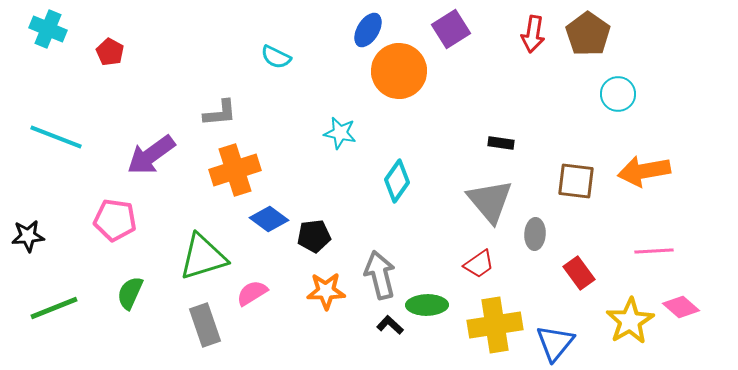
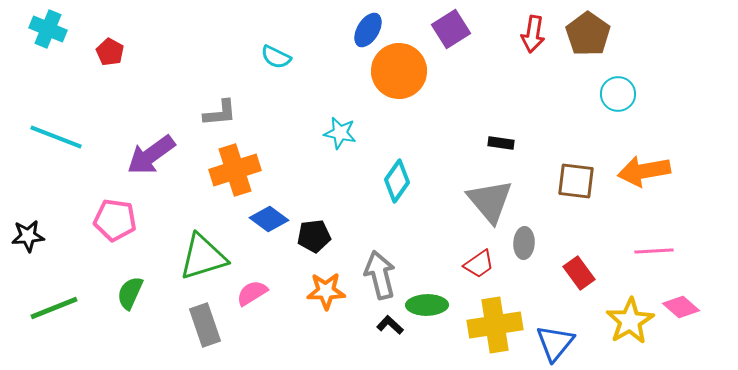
gray ellipse: moved 11 px left, 9 px down
